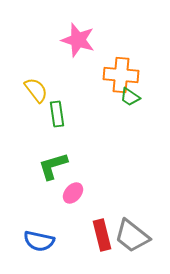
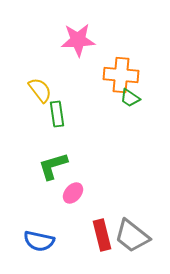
pink star: rotated 20 degrees counterclockwise
yellow semicircle: moved 4 px right
green trapezoid: moved 1 px down
